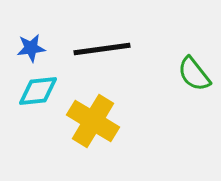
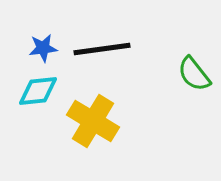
blue star: moved 12 px right
